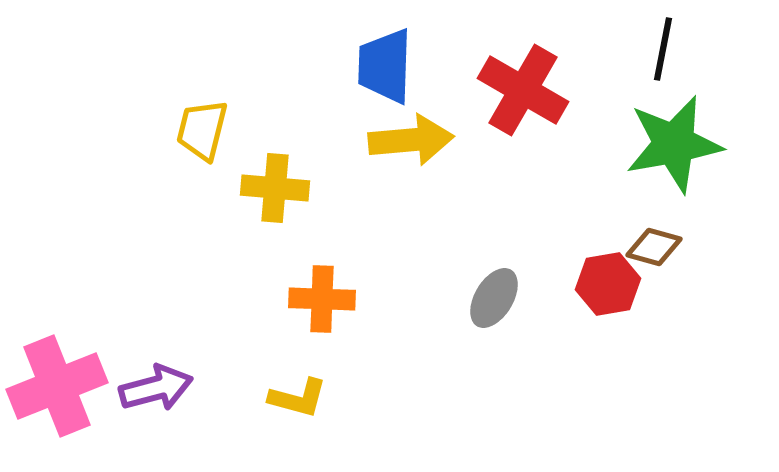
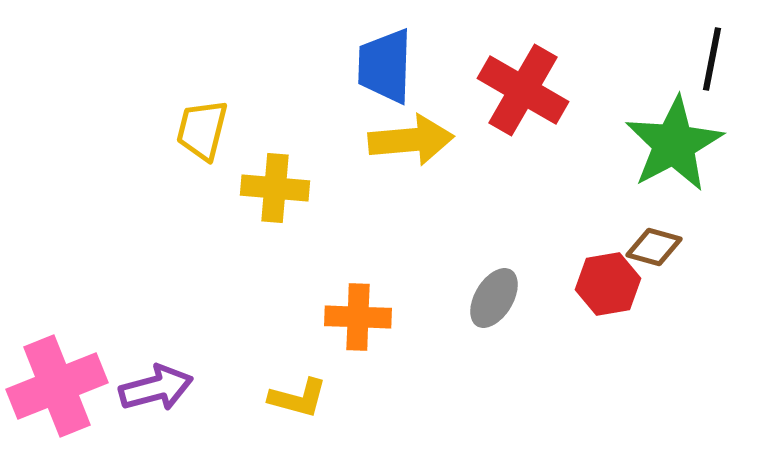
black line: moved 49 px right, 10 px down
green star: rotated 18 degrees counterclockwise
orange cross: moved 36 px right, 18 px down
